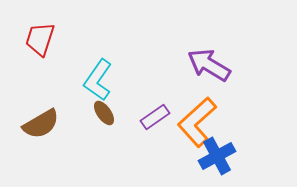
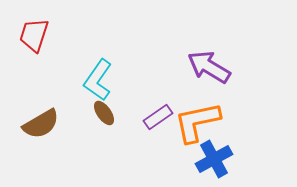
red trapezoid: moved 6 px left, 4 px up
purple arrow: moved 2 px down
purple rectangle: moved 3 px right
orange L-shape: rotated 30 degrees clockwise
blue cross: moved 3 px left, 3 px down
